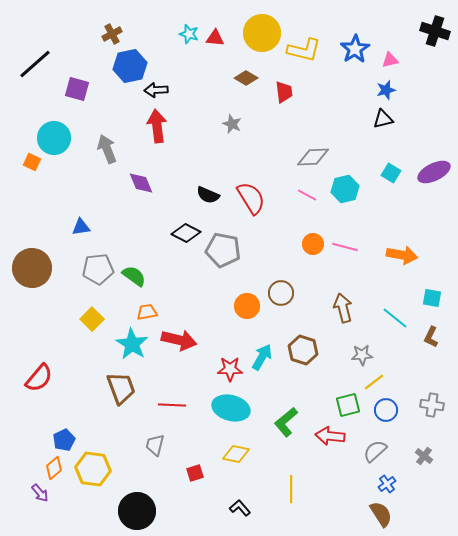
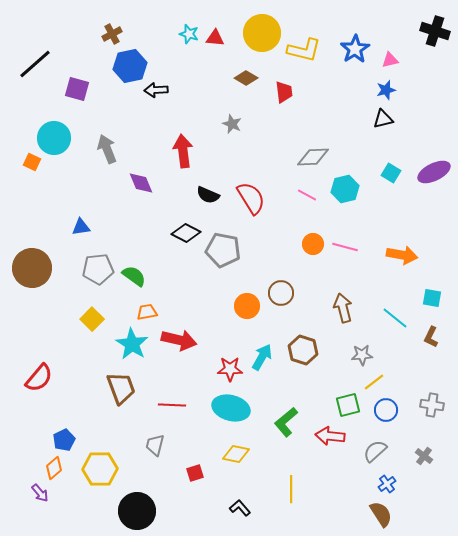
red arrow at (157, 126): moved 26 px right, 25 px down
yellow hexagon at (93, 469): moved 7 px right; rotated 8 degrees counterclockwise
